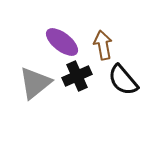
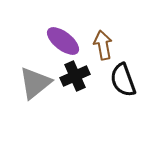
purple ellipse: moved 1 px right, 1 px up
black cross: moved 2 px left
black semicircle: rotated 20 degrees clockwise
